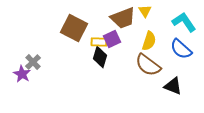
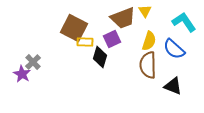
yellow rectangle: moved 14 px left
blue semicircle: moved 7 px left
brown semicircle: rotated 52 degrees clockwise
